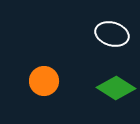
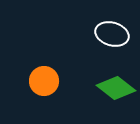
green diamond: rotated 6 degrees clockwise
